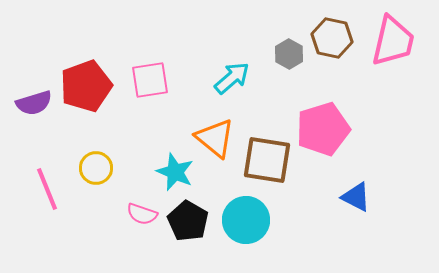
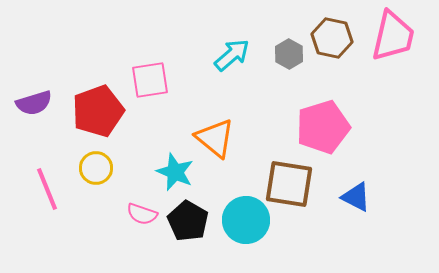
pink trapezoid: moved 5 px up
cyan arrow: moved 23 px up
red pentagon: moved 12 px right, 25 px down
pink pentagon: moved 2 px up
brown square: moved 22 px right, 24 px down
